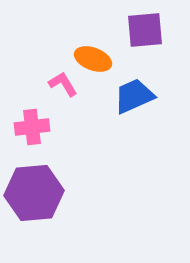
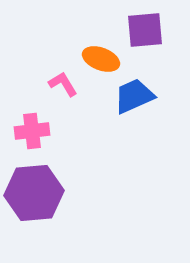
orange ellipse: moved 8 px right
pink cross: moved 4 px down
